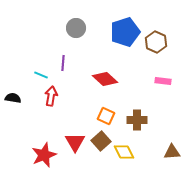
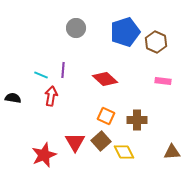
purple line: moved 7 px down
